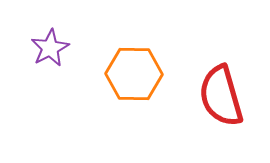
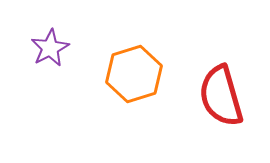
orange hexagon: rotated 18 degrees counterclockwise
